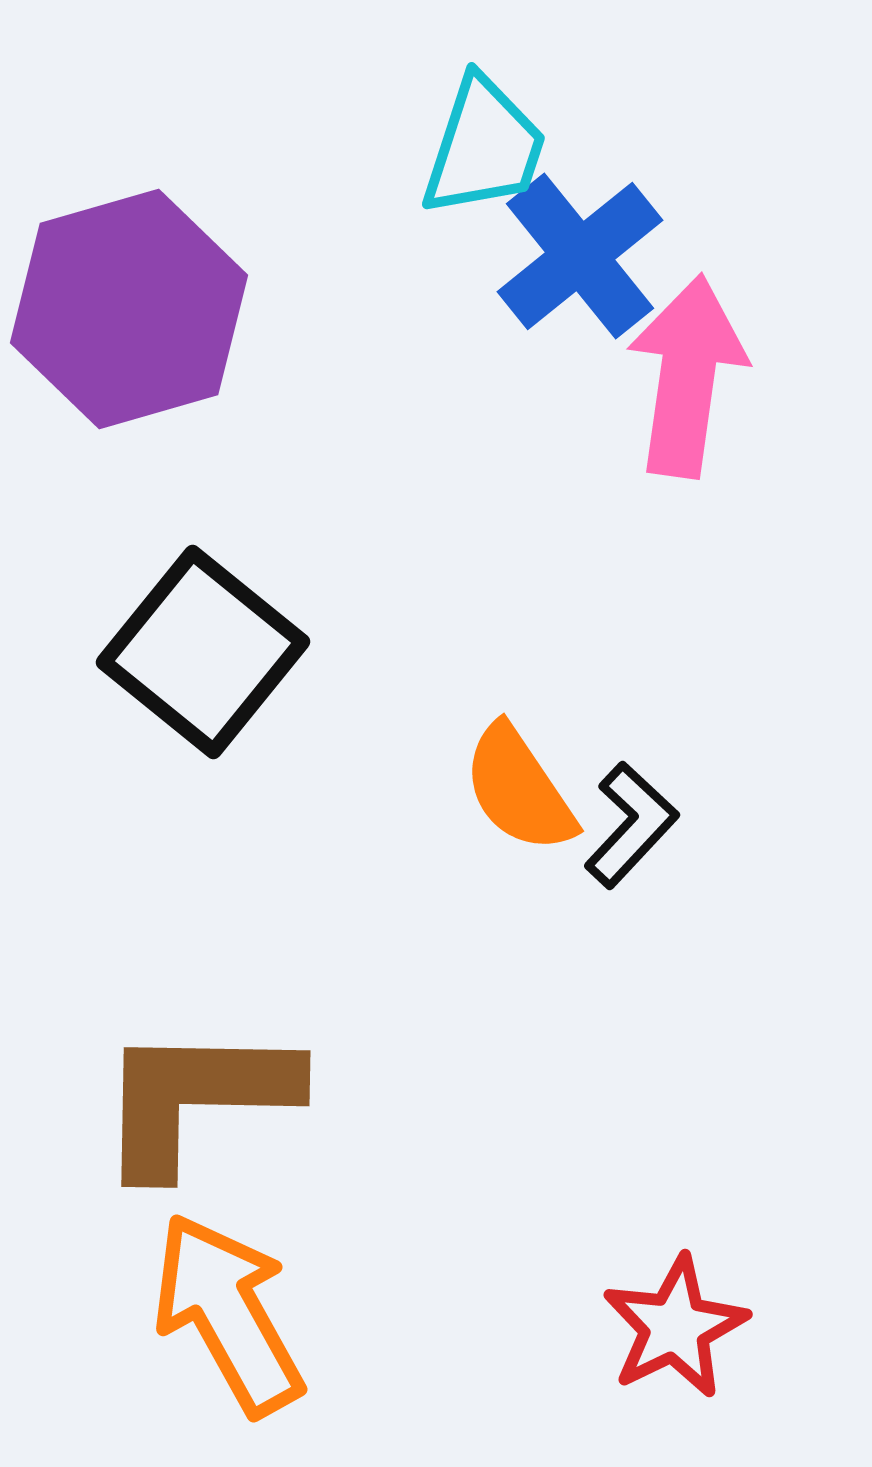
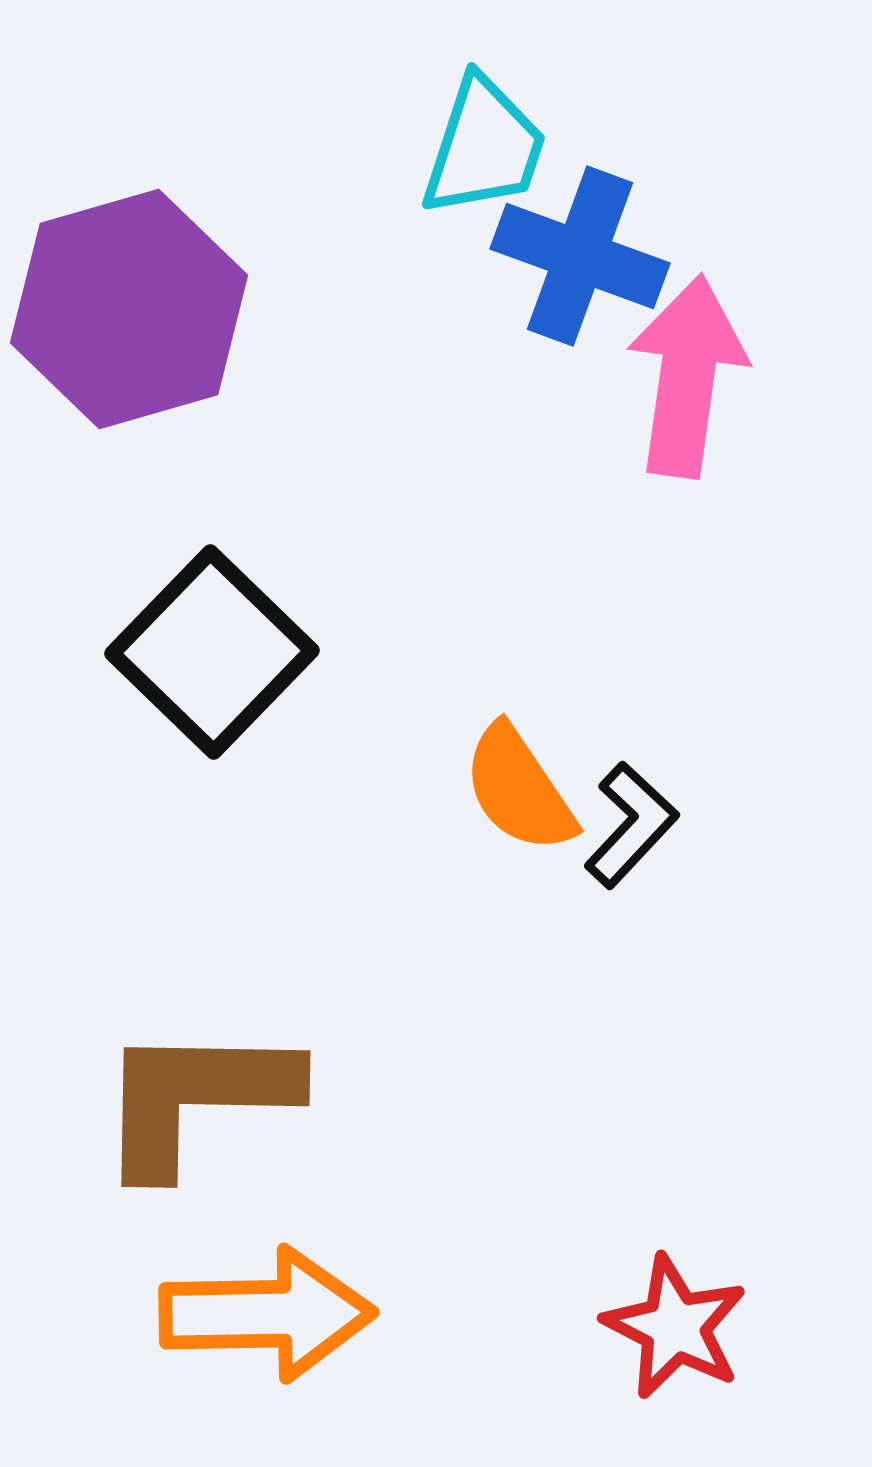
blue cross: rotated 31 degrees counterclockwise
black square: moved 9 px right; rotated 5 degrees clockwise
orange arrow: moved 39 px right; rotated 118 degrees clockwise
red star: rotated 19 degrees counterclockwise
